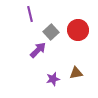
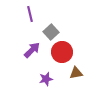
red circle: moved 16 px left, 22 px down
purple arrow: moved 6 px left
purple star: moved 7 px left
